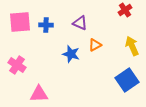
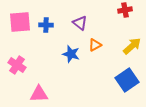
red cross: rotated 24 degrees clockwise
purple triangle: rotated 14 degrees clockwise
yellow arrow: rotated 72 degrees clockwise
